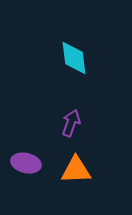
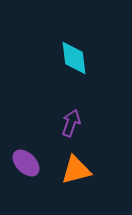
purple ellipse: rotated 32 degrees clockwise
orange triangle: rotated 12 degrees counterclockwise
